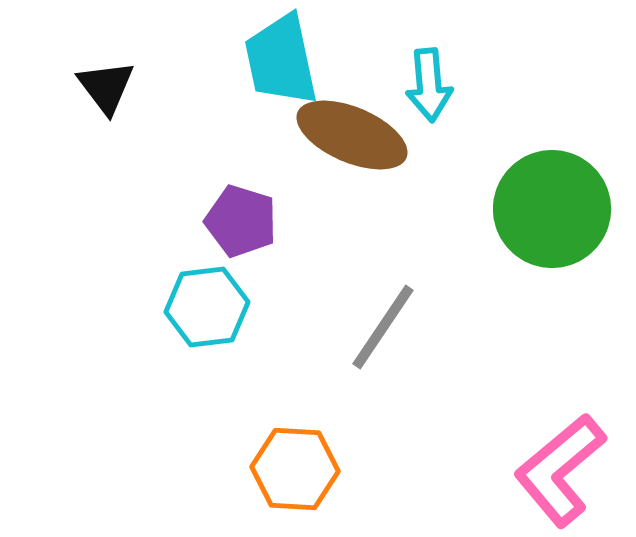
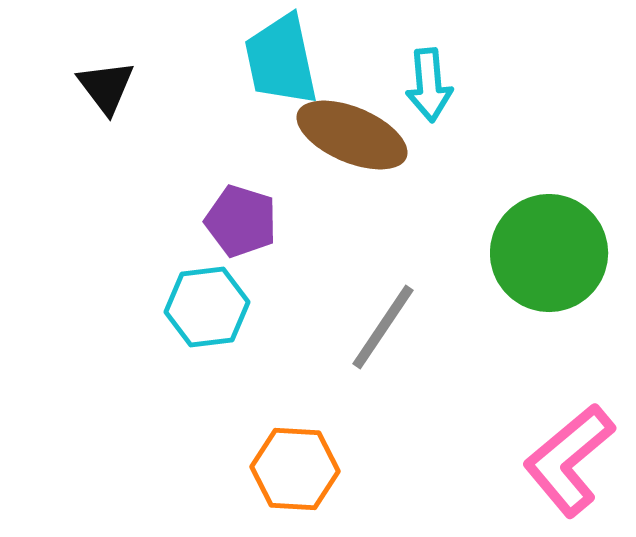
green circle: moved 3 px left, 44 px down
pink L-shape: moved 9 px right, 10 px up
